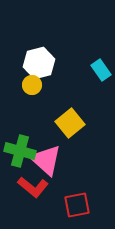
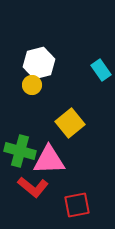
pink triangle: moved 3 px right; rotated 44 degrees counterclockwise
